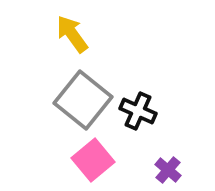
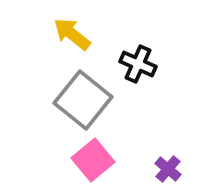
yellow arrow: rotated 15 degrees counterclockwise
black cross: moved 47 px up
purple cross: moved 1 px up
